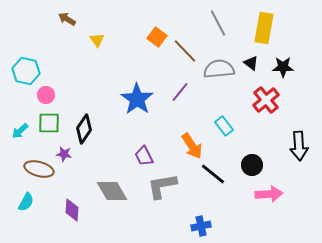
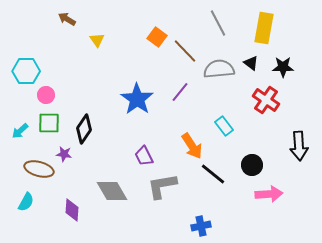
cyan hexagon: rotated 12 degrees counterclockwise
red cross: rotated 16 degrees counterclockwise
